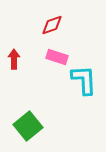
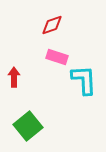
red arrow: moved 18 px down
